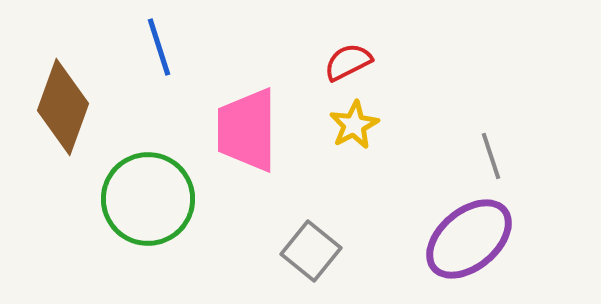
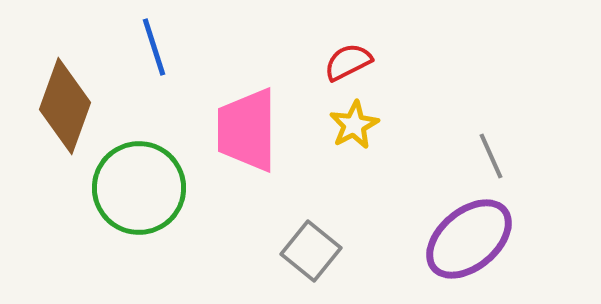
blue line: moved 5 px left
brown diamond: moved 2 px right, 1 px up
gray line: rotated 6 degrees counterclockwise
green circle: moved 9 px left, 11 px up
